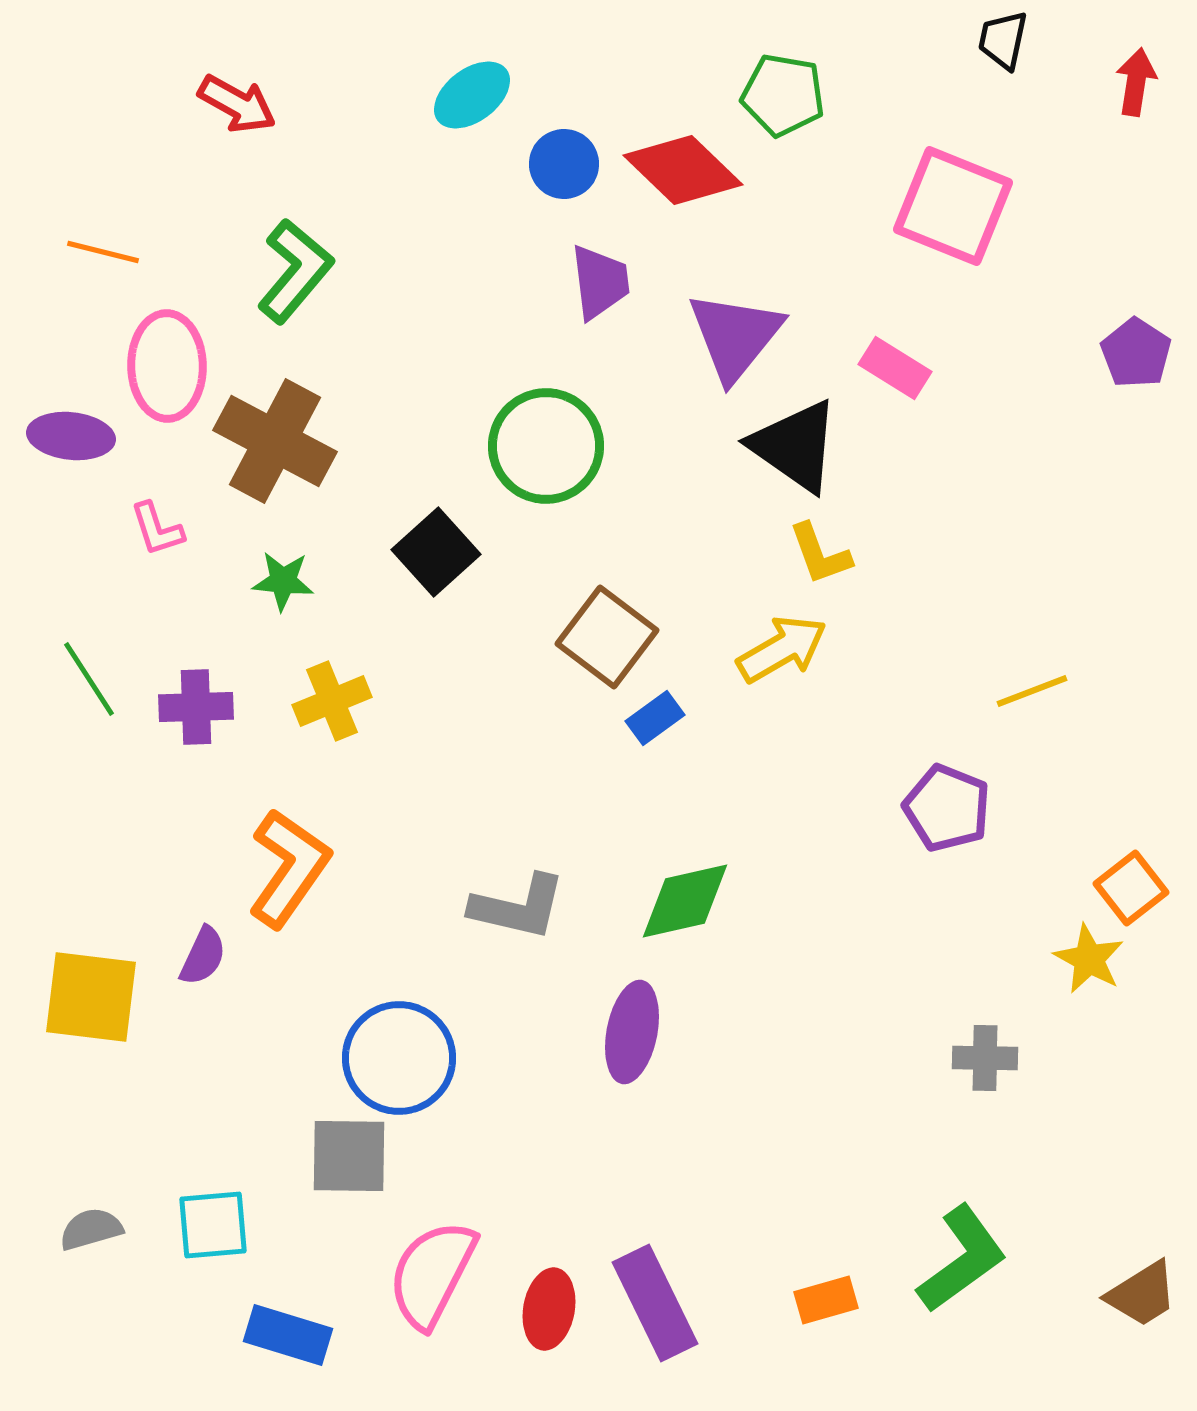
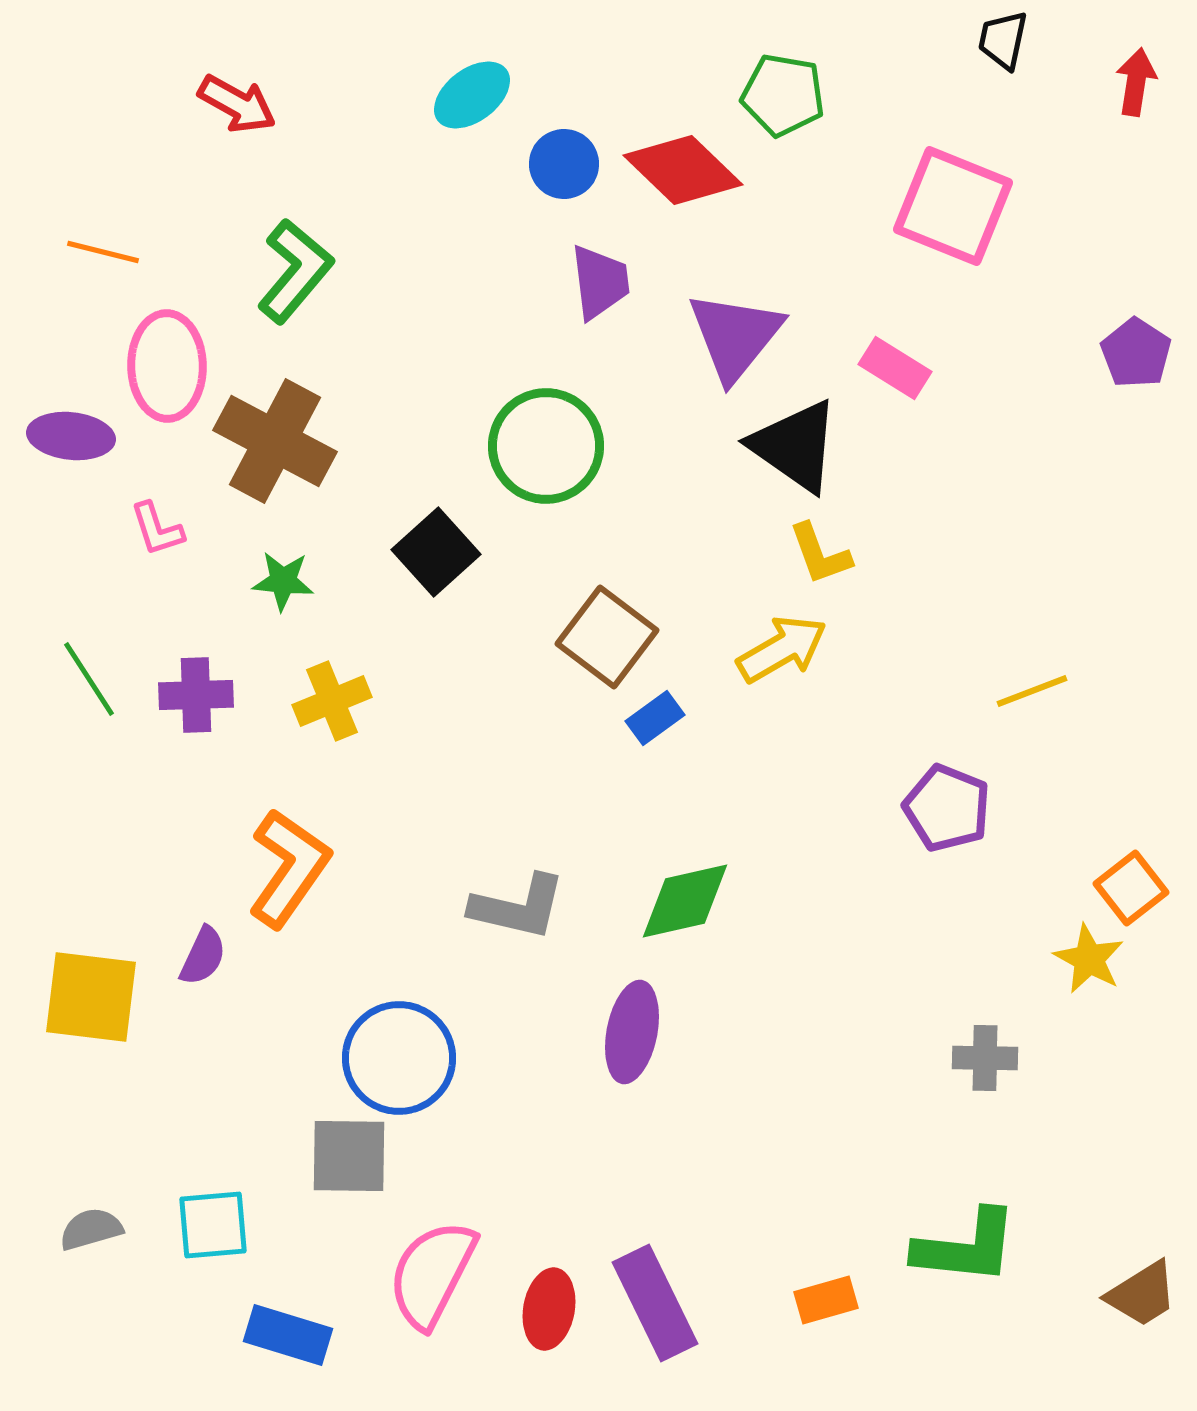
purple cross at (196, 707): moved 12 px up
green L-shape at (962, 1259): moved 4 px right, 12 px up; rotated 42 degrees clockwise
